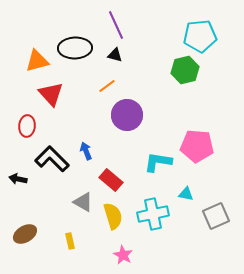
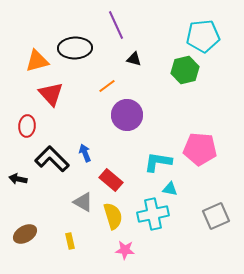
cyan pentagon: moved 3 px right
black triangle: moved 19 px right, 4 px down
pink pentagon: moved 3 px right, 3 px down
blue arrow: moved 1 px left, 2 px down
cyan triangle: moved 16 px left, 5 px up
pink star: moved 2 px right, 5 px up; rotated 24 degrees counterclockwise
